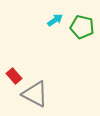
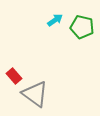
gray triangle: rotated 8 degrees clockwise
